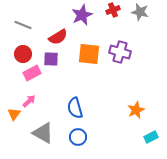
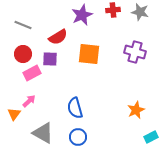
red cross: rotated 16 degrees clockwise
purple cross: moved 15 px right
purple square: moved 1 px left
